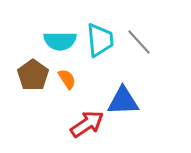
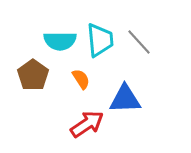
orange semicircle: moved 14 px right
blue triangle: moved 2 px right, 2 px up
